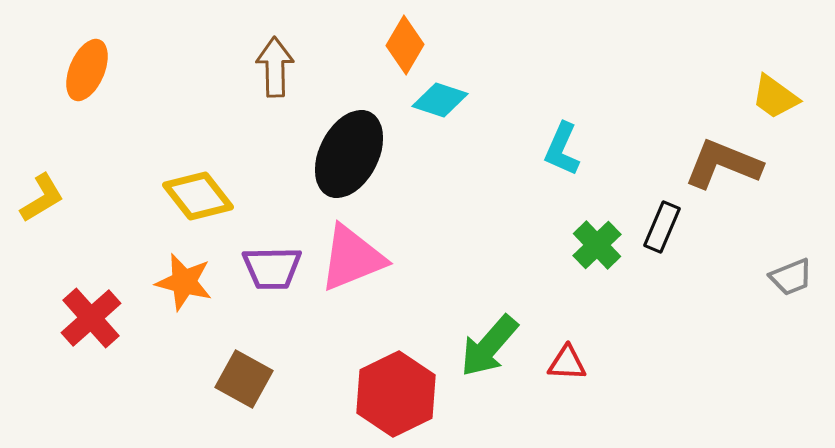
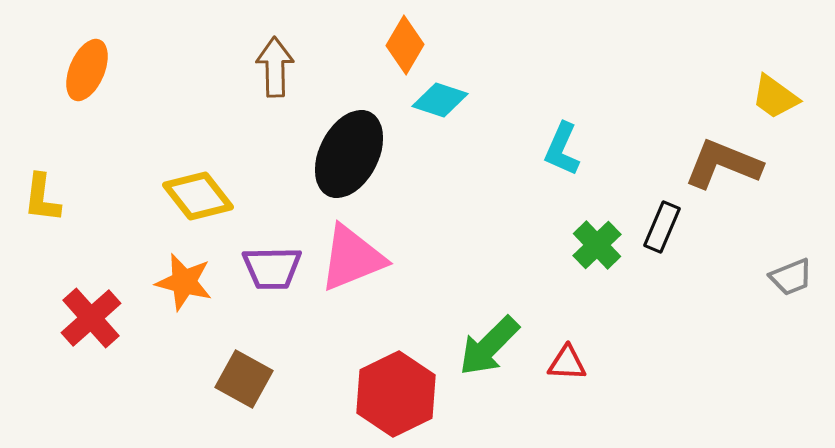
yellow L-shape: rotated 128 degrees clockwise
green arrow: rotated 4 degrees clockwise
